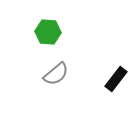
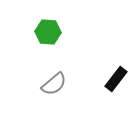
gray semicircle: moved 2 px left, 10 px down
